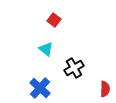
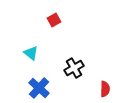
red square: rotated 24 degrees clockwise
cyan triangle: moved 15 px left, 4 px down
blue cross: moved 1 px left
